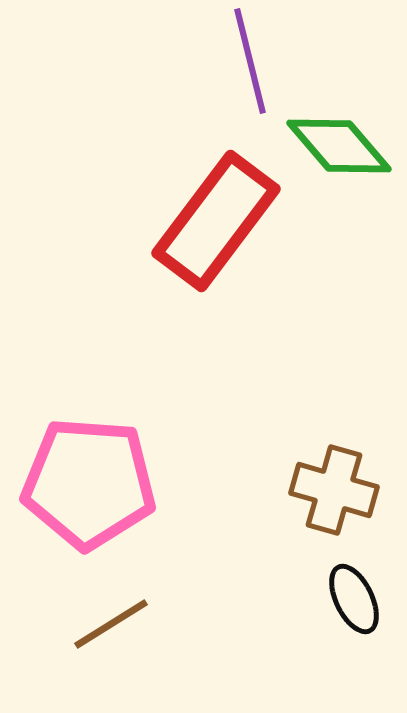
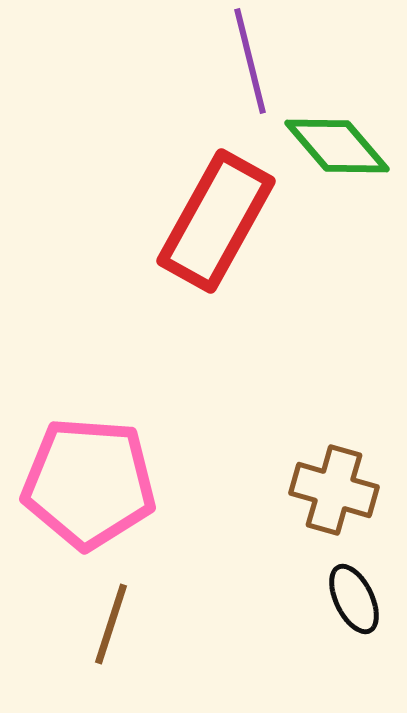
green diamond: moved 2 px left
red rectangle: rotated 8 degrees counterclockwise
brown line: rotated 40 degrees counterclockwise
